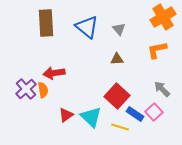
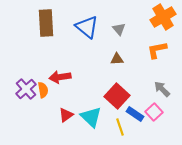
red arrow: moved 6 px right, 4 px down
yellow line: rotated 54 degrees clockwise
